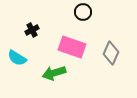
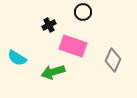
black cross: moved 17 px right, 5 px up
pink rectangle: moved 1 px right, 1 px up
gray diamond: moved 2 px right, 7 px down
green arrow: moved 1 px left, 1 px up
